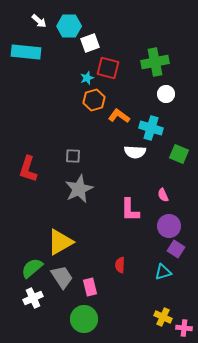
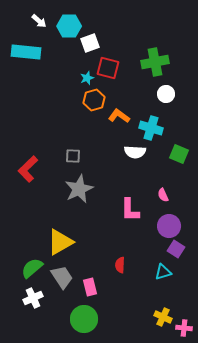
red L-shape: rotated 28 degrees clockwise
